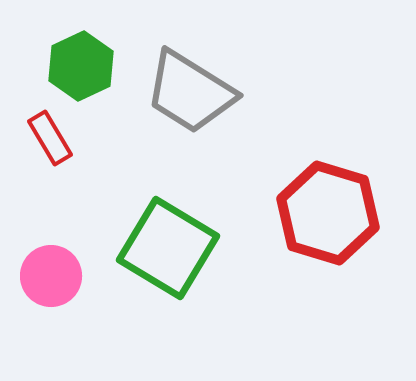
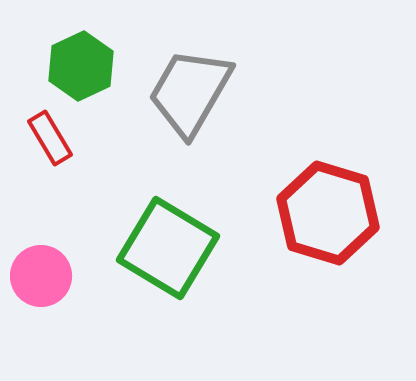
gray trapezoid: rotated 88 degrees clockwise
pink circle: moved 10 px left
